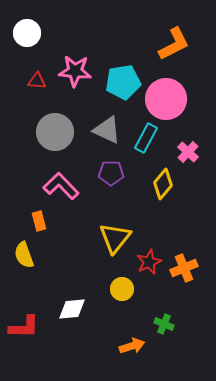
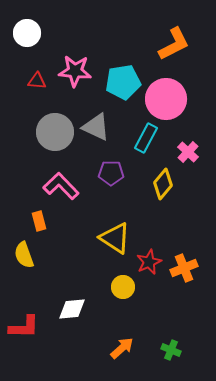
gray triangle: moved 11 px left, 3 px up
yellow triangle: rotated 36 degrees counterclockwise
yellow circle: moved 1 px right, 2 px up
green cross: moved 7 px right, 26 px down
orange arrow: moved 10 px left, 2 px down; rotated 25 degrees counterclockwise
